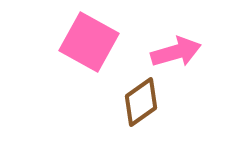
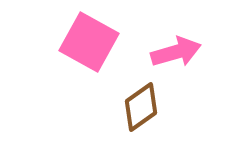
brown diamond: moved 5 px down
